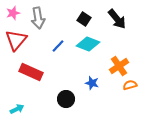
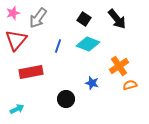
gray arrow: rotated 45 degrees clockwise
blue line: rotated 24 degrees counterclockwise
red rectangle: rotated 35 degrees counterclockwise
